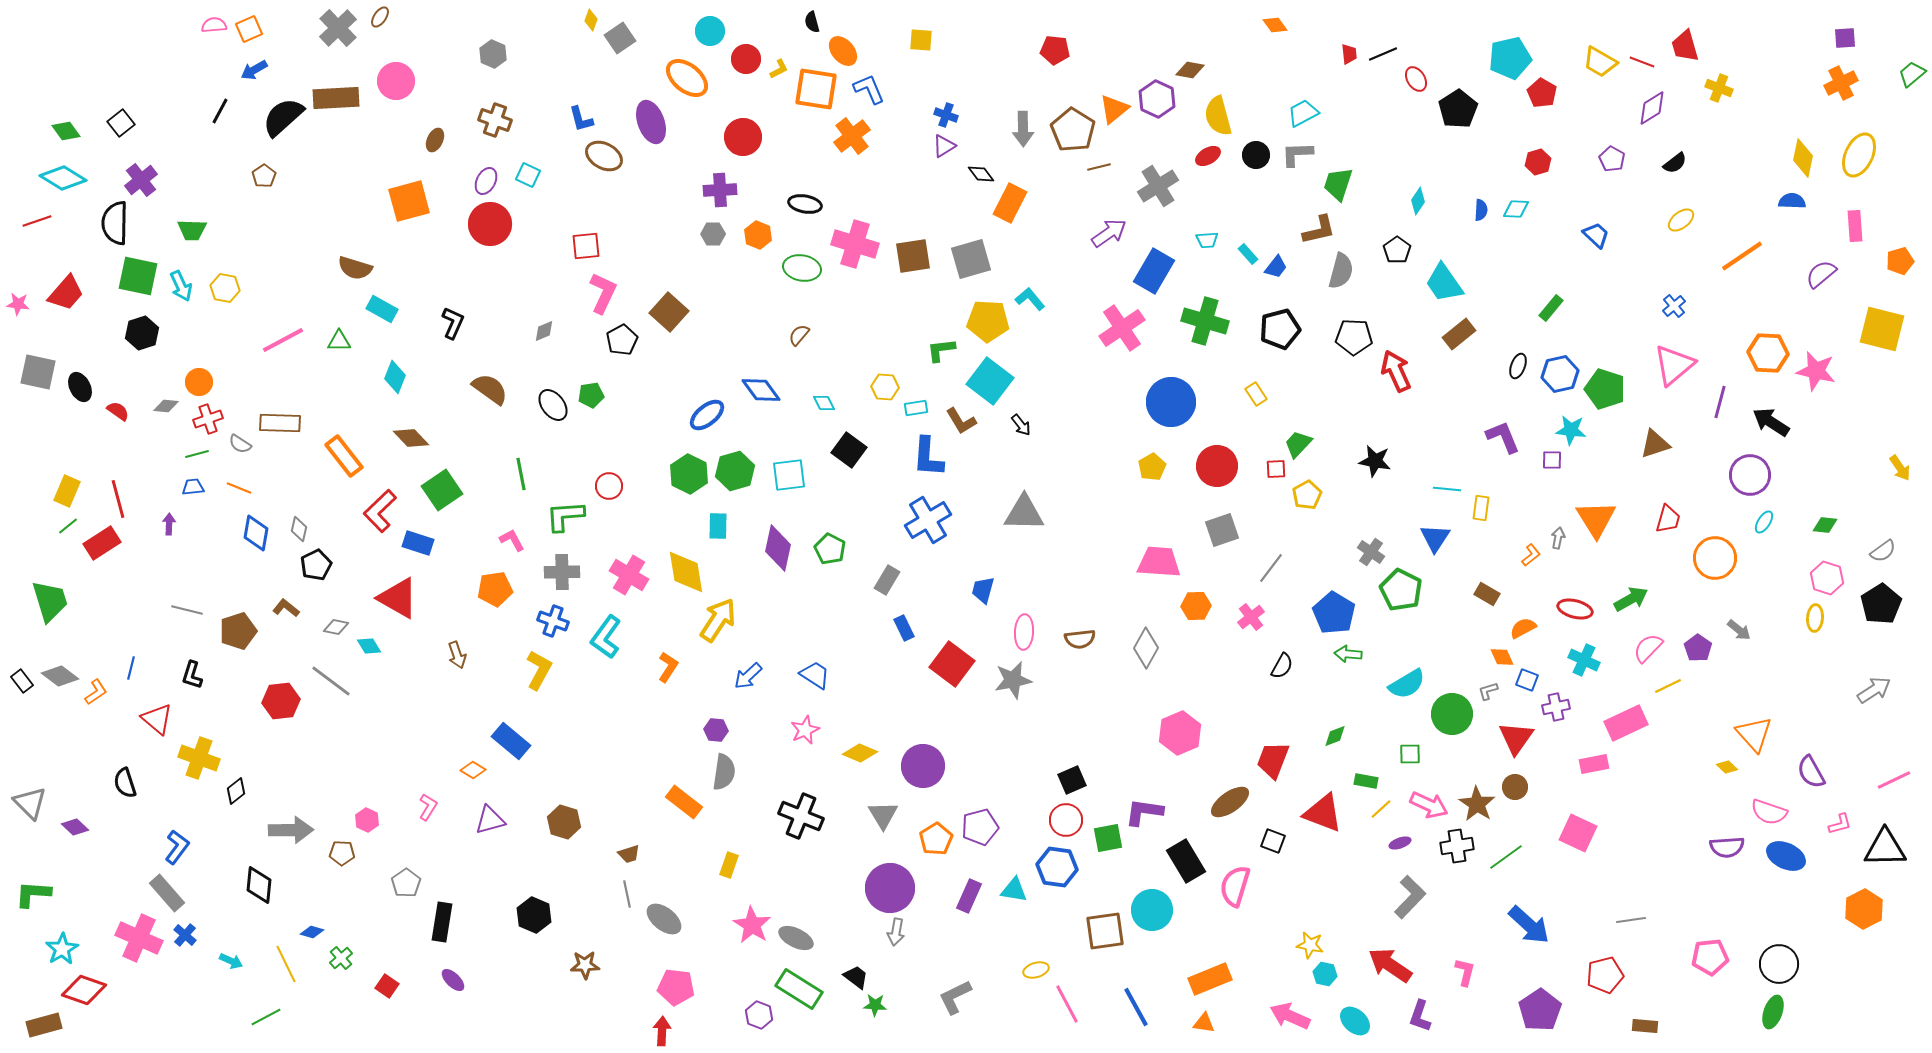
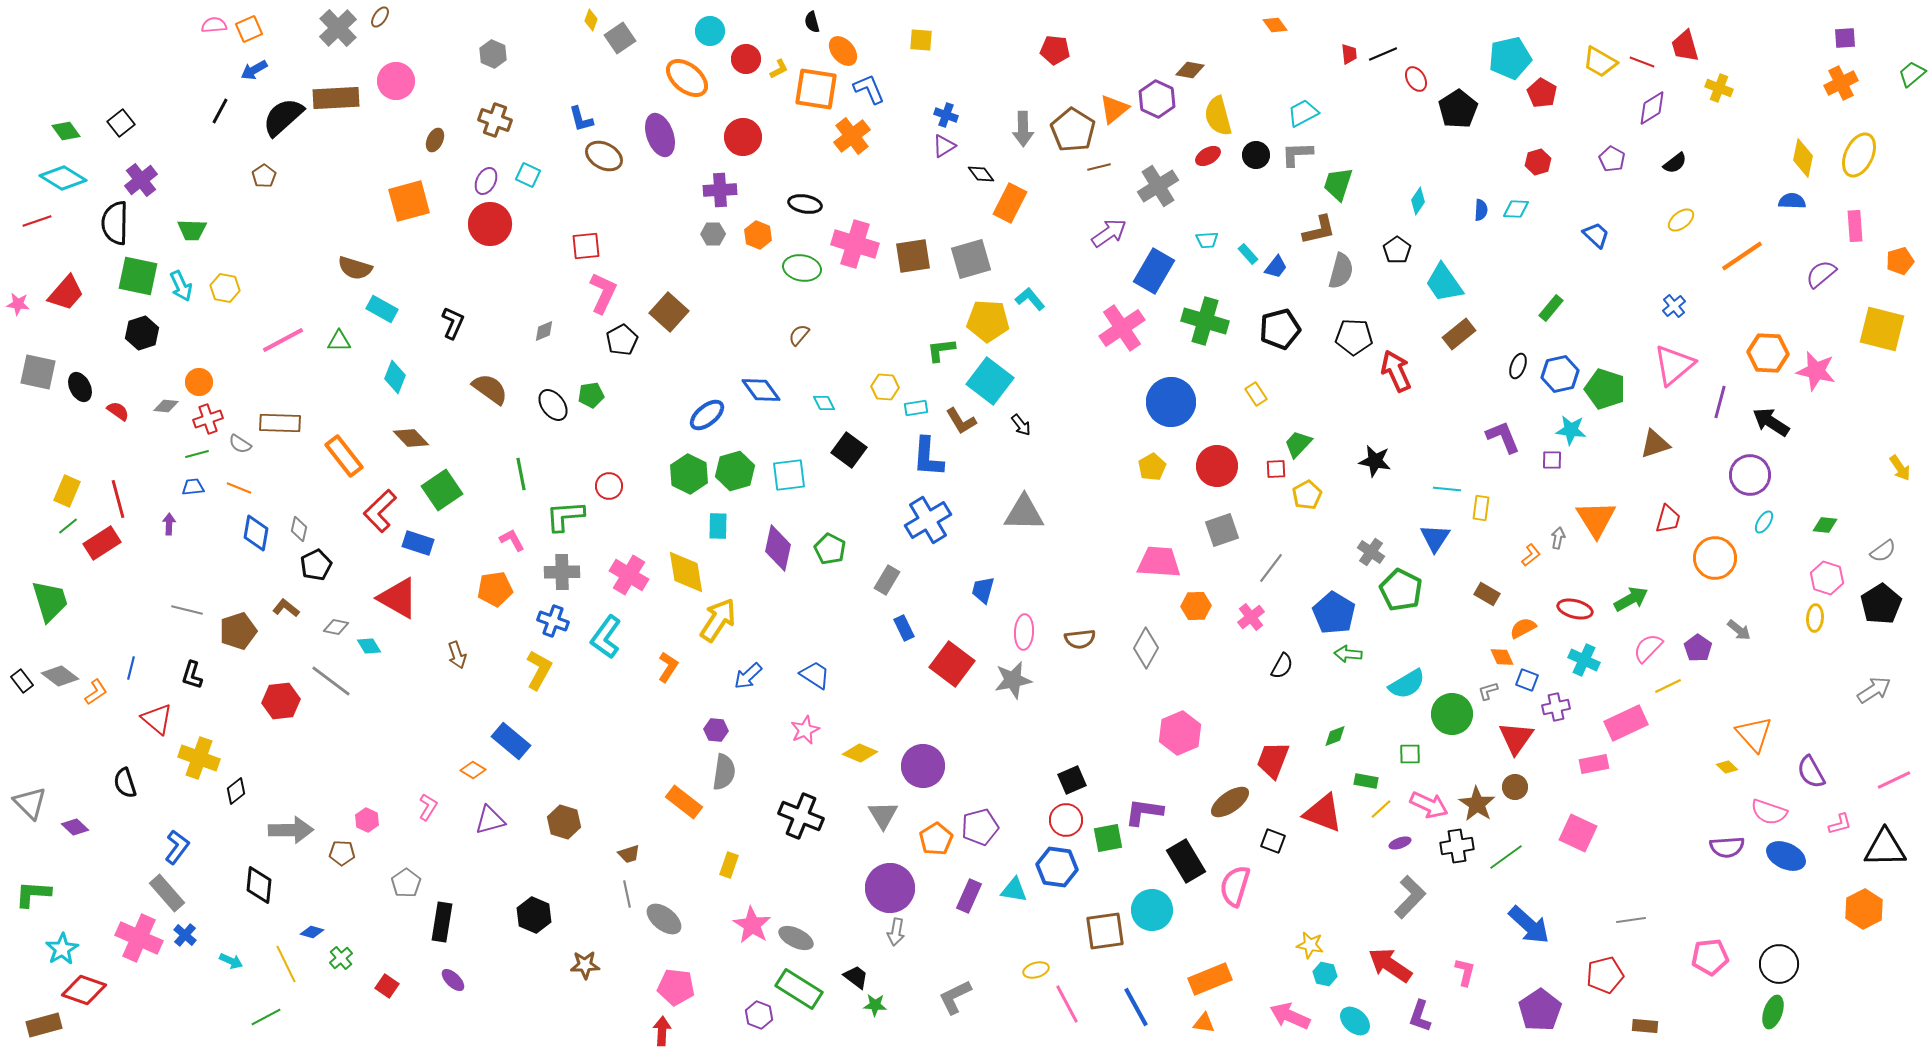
purple ellipse at (651, 122): moved 9 px right, 13 px down
